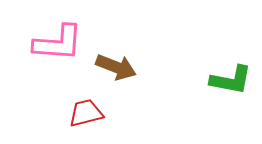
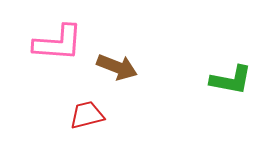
brown arrow: moved 1 px right
red trapezoid: moved 1 px right, 2 px down
